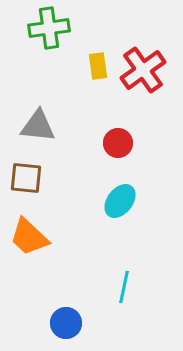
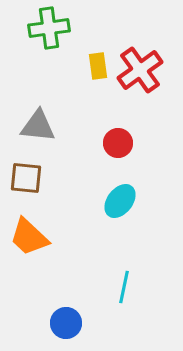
red cross: moved 3 px left
